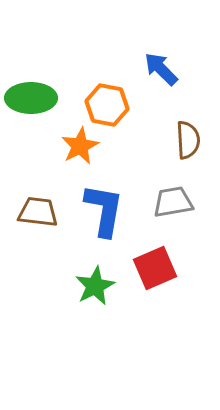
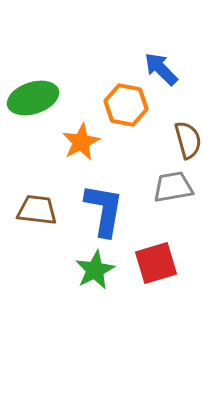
green ellipse: moved 2 px right; rotated 18 degrees counterclockwise
orange hexagon: moved 19 px right
brown semicircle: rotated 12 degrees counterclockwise
orange star: moved 1 px right, 4 px up
gray trapezoid: moved 15 px up
brown trapezoid: moved 1 px left, 2 px up
red square: moved 1 px right, 5 px up; rotated 6 degrees clockwise
green star: moved 16 px up
